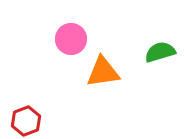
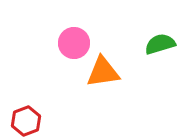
pink circle: moved 3 px right, 4 px down
green semicircle: moved 8 px up
